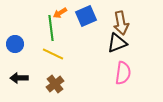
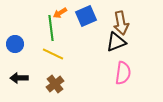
black triangle: moved 1 px left, 1 px up
